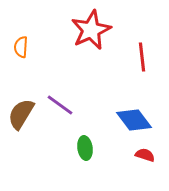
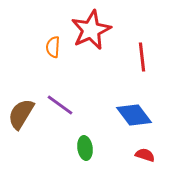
orange semicircle: moved 32 px right
blue diamond: moved 5 px up
